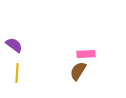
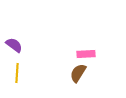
brown semicircle: moved 2 px down
